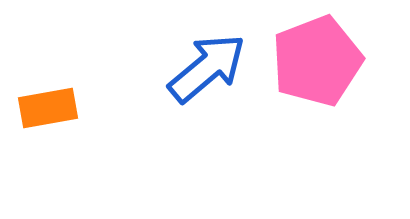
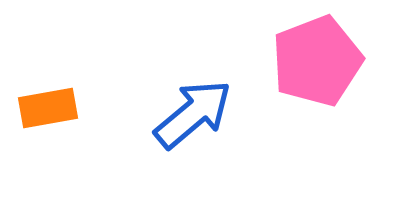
blue arrow: moved 14 px left, 46 px down
